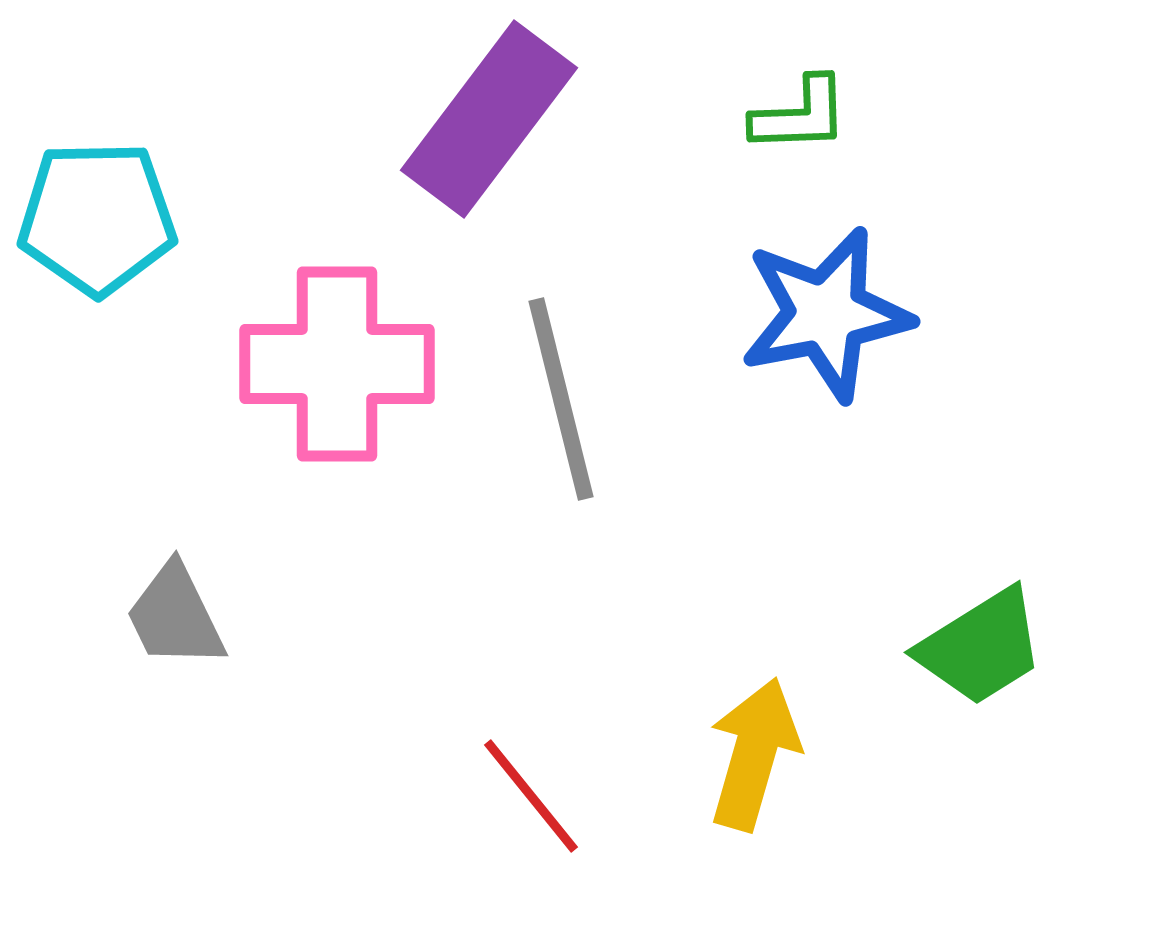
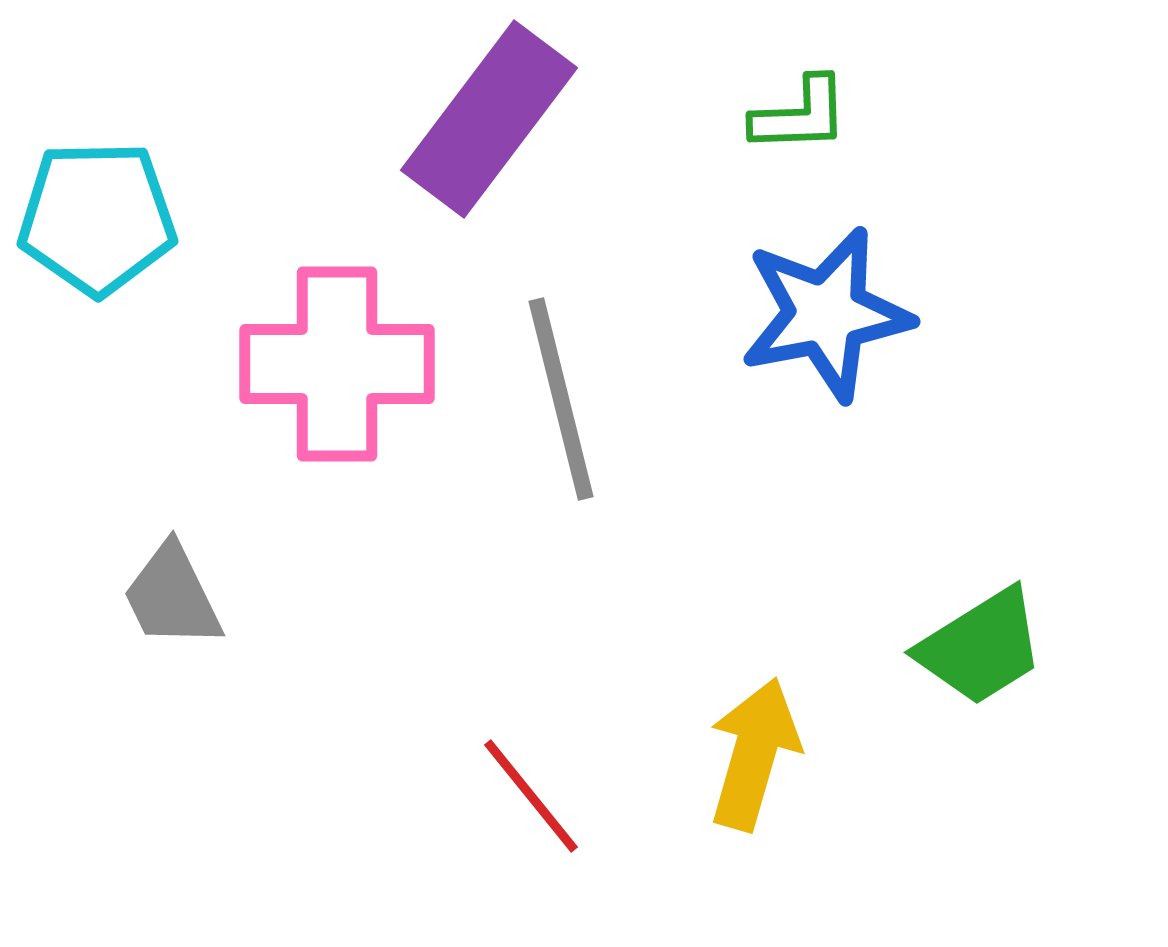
gray trapezoid: moved 3 px left, 20 px up
